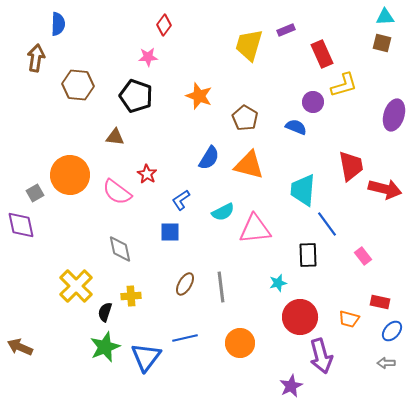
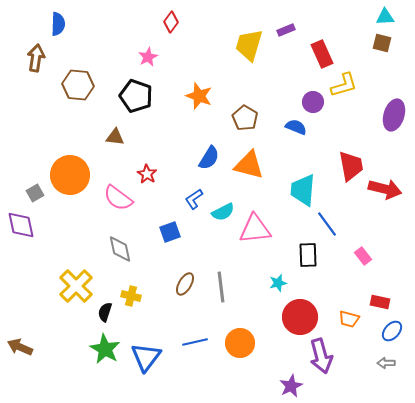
red diamond at (164, 25): moved 7 px right, 3 px up
pink star at (148, 57): rotated 24 degrees counterclockwise
pink semicircle at (117, 192): moved 1 px right, 6 px down
blue L-shape at (181, 200): moved 13 px right, 1 px up
blue square at (170, 232): rotated 20 degrees counterclockwise
yellow cross at (131, 296): rotated 18 degrees clockwise
blue line at (185, 338): moved 10 px right, 4 px down
green star at (105, 347): moved 2 px down; rotated 20 degrees counterclockwise
